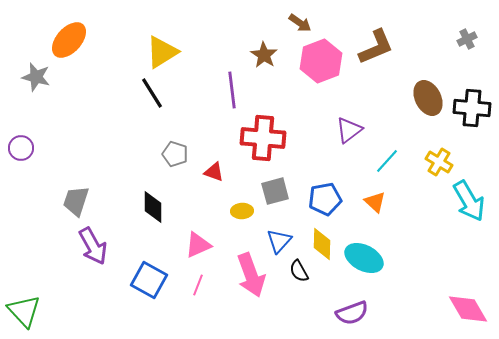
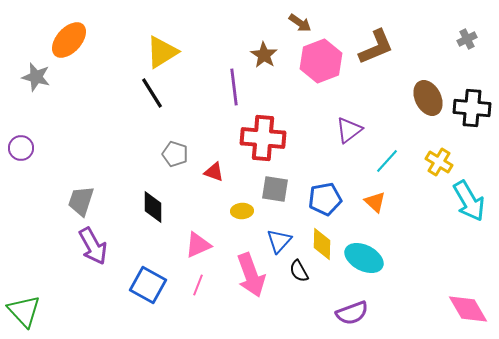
purple line: moved 2 px right, 3 px up
gray square: moved 2 px up; rotated 24 degrees clockwise
gray trapezoid: moved 5 px right
blue square: moved 1 px left, 5 px down
